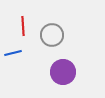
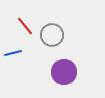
red line: moved 2 px right; rotated 36 degrees counterclockwise
purple circle: moved 1 px right
